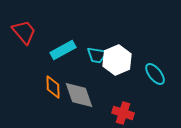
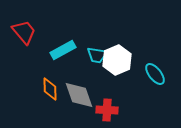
orange diamond: moved 3 px left, 2 px down
red cross: moved 16 px left, 3 px up; rotated 15 degrees counterclockwise
